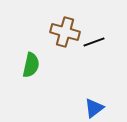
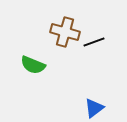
green semicircle: moved 2 px right; rotated 100 degrees clockwise
